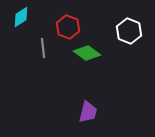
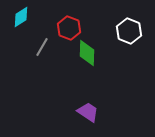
red hexagon: moved 1 px right, 1 px down
gray line: moved 1 px left, 1 px up; rotated 36 degrees clockwise
green diamond: rotated 56 degrees clockwise
purple trapezoid: rotated 70 degrees counterclockwise
